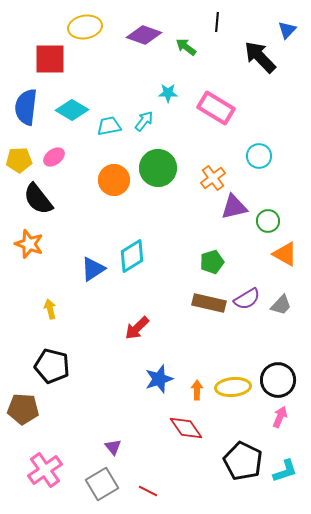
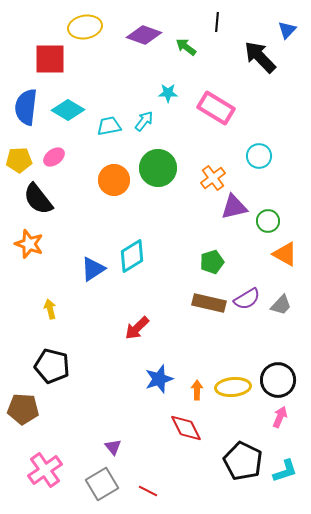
cyan diamond at (72, 110): moved 4 px left
red diamond at (186, 428): rotated 8 degrees clockwise
